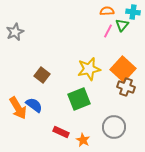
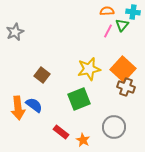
orange arrow: rotated 25 degrees clockwise
red rectangle: rotated 14 degrees clockwise
